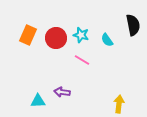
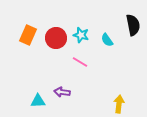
pink line: moved 2 px left, 2 px down
